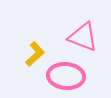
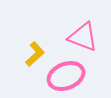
pink ellipse: rotated 27 degrees counterclockwise
